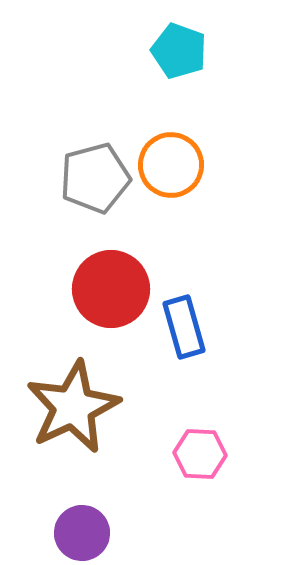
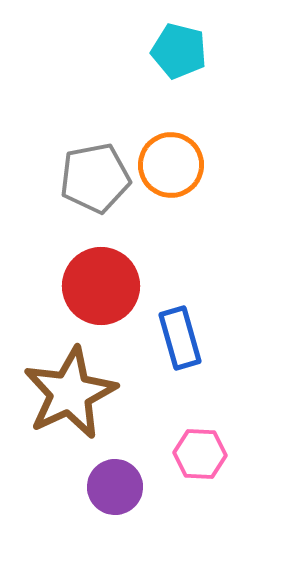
cyan pentagon: rotated 6 degrees counterclockwise
gray pentagon: rotated 4 degrees clockwise
red circle: moved 10 px left, 3 px up
blue rectangle: moved 4 px left, 11 px down
brown star: moved 3 px left, 14 px up
purple circle: moved 33 px right, 46 px up
